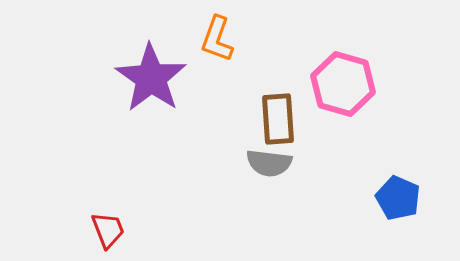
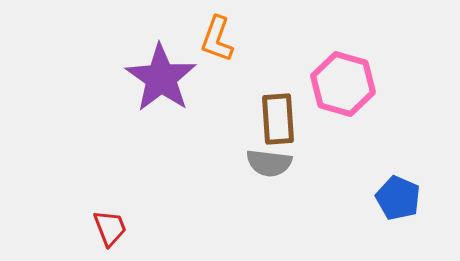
purple star: moved 10 px right
red trapezoid: moved 2 px right, 2 px up
